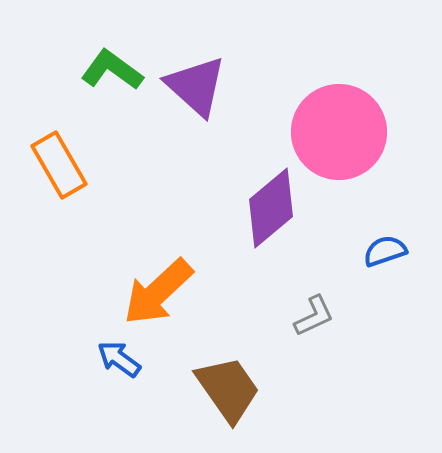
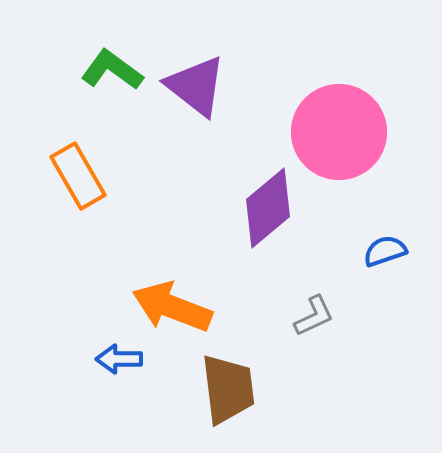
purple triangle: rotated 4 degrees counterclockwise
orange rectangle: moved 19 px right, 11 px down
purple diamond: moved 3 px left
orange arrow: moved 14 px right, 15 px down; rotated 64 degrees clockwise
blue arrow: rotated 36 degrees counterclockwise
brown trapezoid: rotated 28 degrees clockwise
